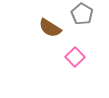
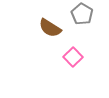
pink square: moved 2 px left
